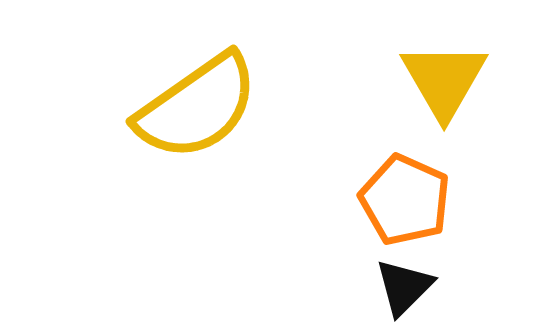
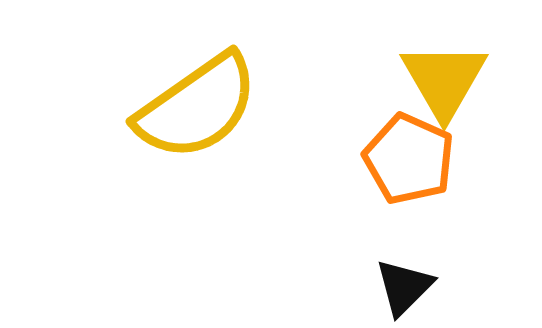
orange pentagon: moved 4 px right, 41 px up
